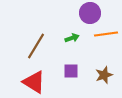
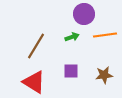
purple circle: moved 6 px left, 1 px down
orange line: moved 1 px left, 1 px down
green arrow: moved 1 px up
brown star: rotated 12 degrees clockwise
